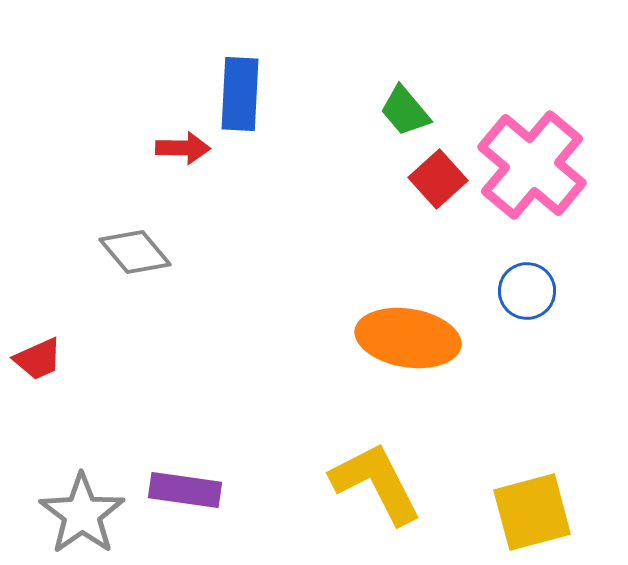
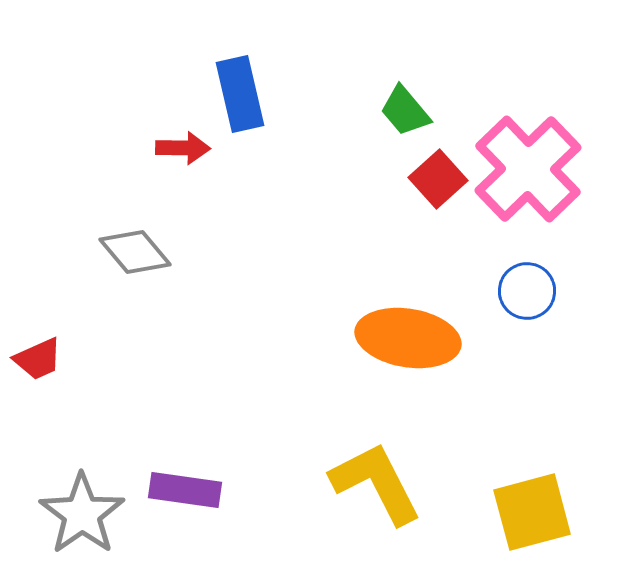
blue rectangle: rotated 16 degrees counterclockwise
pink cross: moved 4 px left, 4 px down; rotated 6 degrees clockwise
